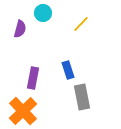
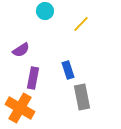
cyan circle: moved 2 px right, 2 px up
purple semicircle: moved 1 px right, 21 px down; rotated 42 degrees clockwise
orange cross: moved 3 px left, 3 px up; rotated 16 degrees counterclockwise
